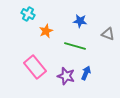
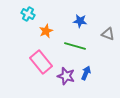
pink rectangle: moved 6 px right, 5 px up
